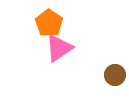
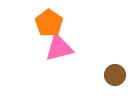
pink triangle: rotated 20 degrees clockwise
